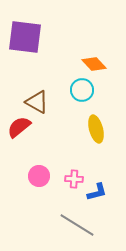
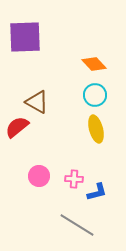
purple square: rotated 9 degrees counterclockwise
cyan circle: moved 13 px right, 5 px down
red semicircle: moved 2 px left
